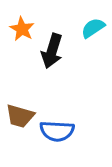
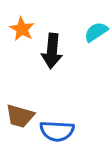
cyan semicircle: moved 3 px right, 4 px down
black arrow: rotated 12 degrees counterclockwise
